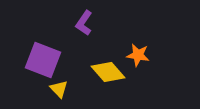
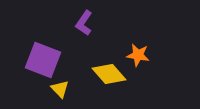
yellow diamond: moved 1 px right, 2 px down
yellow triangle: moved 1 px right
